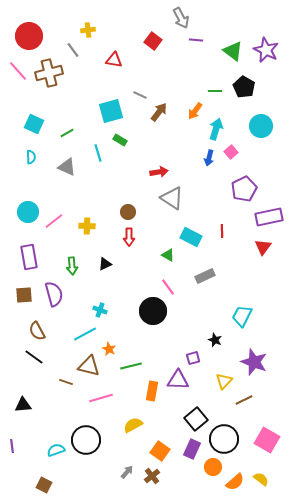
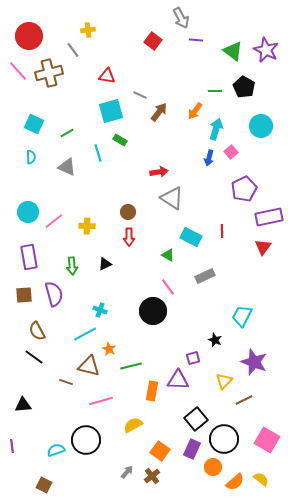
red triangle at (114, 60): moved 7 px left, 16 px down
pink line at (101, 398): moved 3 px down
